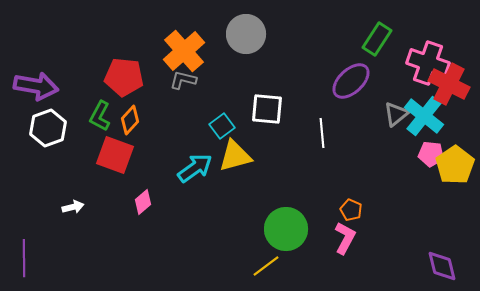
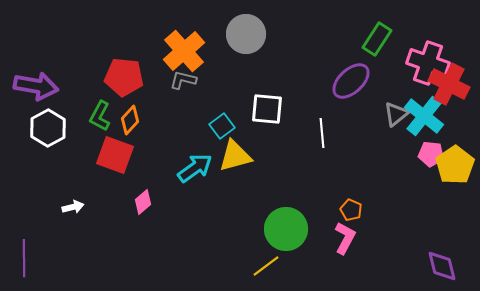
white hexagon: rotated 9 degrees counterclockwise
